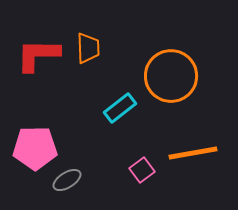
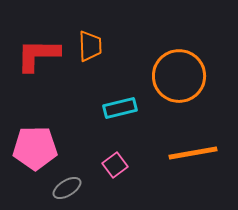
orange trapezoid: moved 2 px right, 2 px up
orange circle: moved 8 px right
cyan rectangle: rotated 24 degrees clockwise
pink square: moved 27 px left, 5 px up
gray ellipse: moved 8 px down
